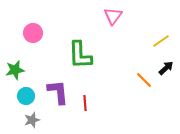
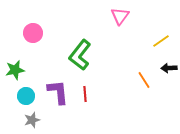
pink triangle: moved 7 px right
green L-shape: rotated 40 degrees clockwise
black arrow: moved 3 px right; rotated 140 degrees counterclockwise
orange line: rotated 12 degrees clockwise
red line: moved 9 px up
